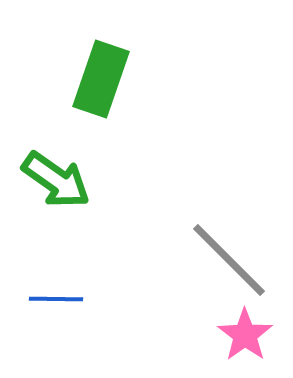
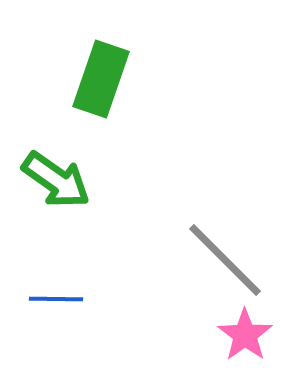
gray line: moved 4 px left
